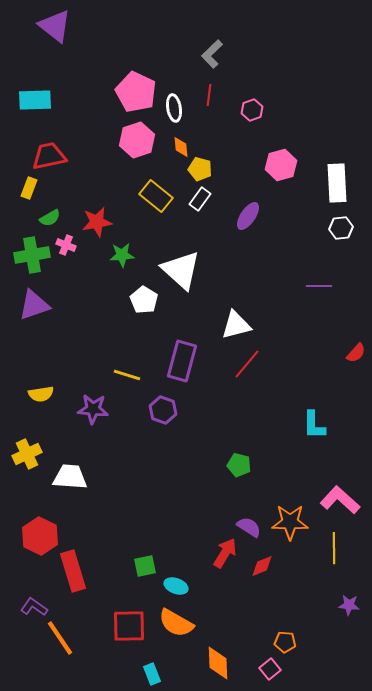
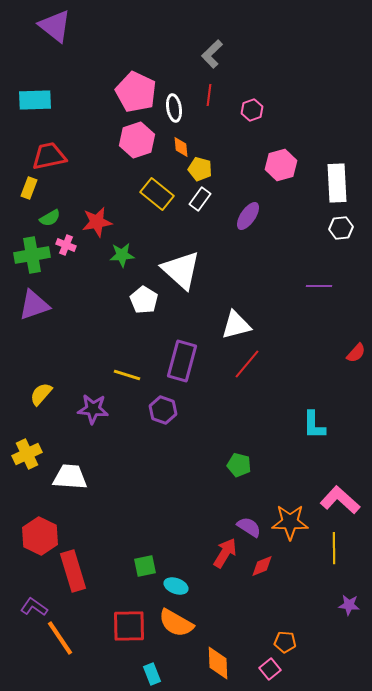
yellow rectangle at (156, 196): moved 1 px right, 2 px up
yellow semicircle at (41, 394): rotated 140 degrees clockwise
